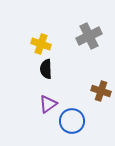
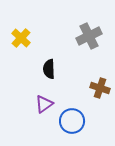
yellow cross: moved 20 px left, 6 px up; rotated 24 degrees clockwise
black semicircle: moved 3 px right
brown cross: moved 1 px left, 3 px up
purple triangle: moved 4 px left
